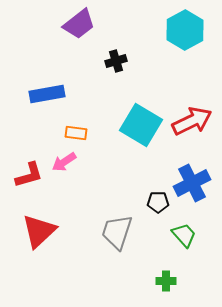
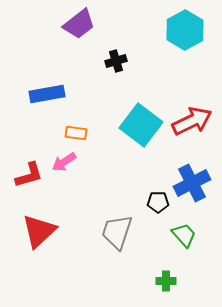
cyan square: rotated 6 degrees clockwise
